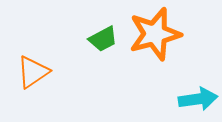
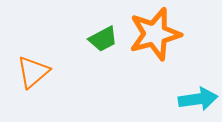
orange triangle: rotated 6 degrees counterclockwise
